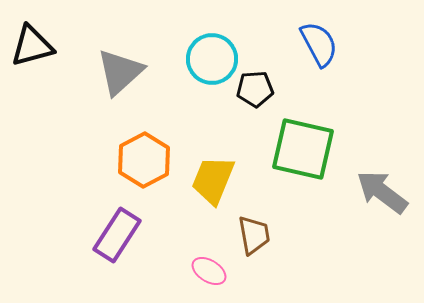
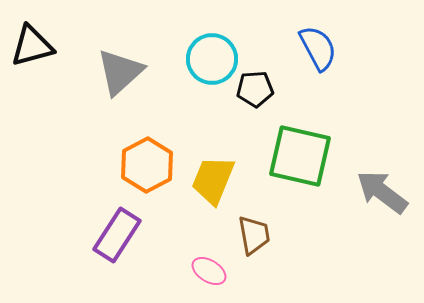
blue semicircle: moved 1 px left, 4 px down
green square: moved 3 px left, 7 px down
orange hexagon: moved 3 px right, 5 px down
